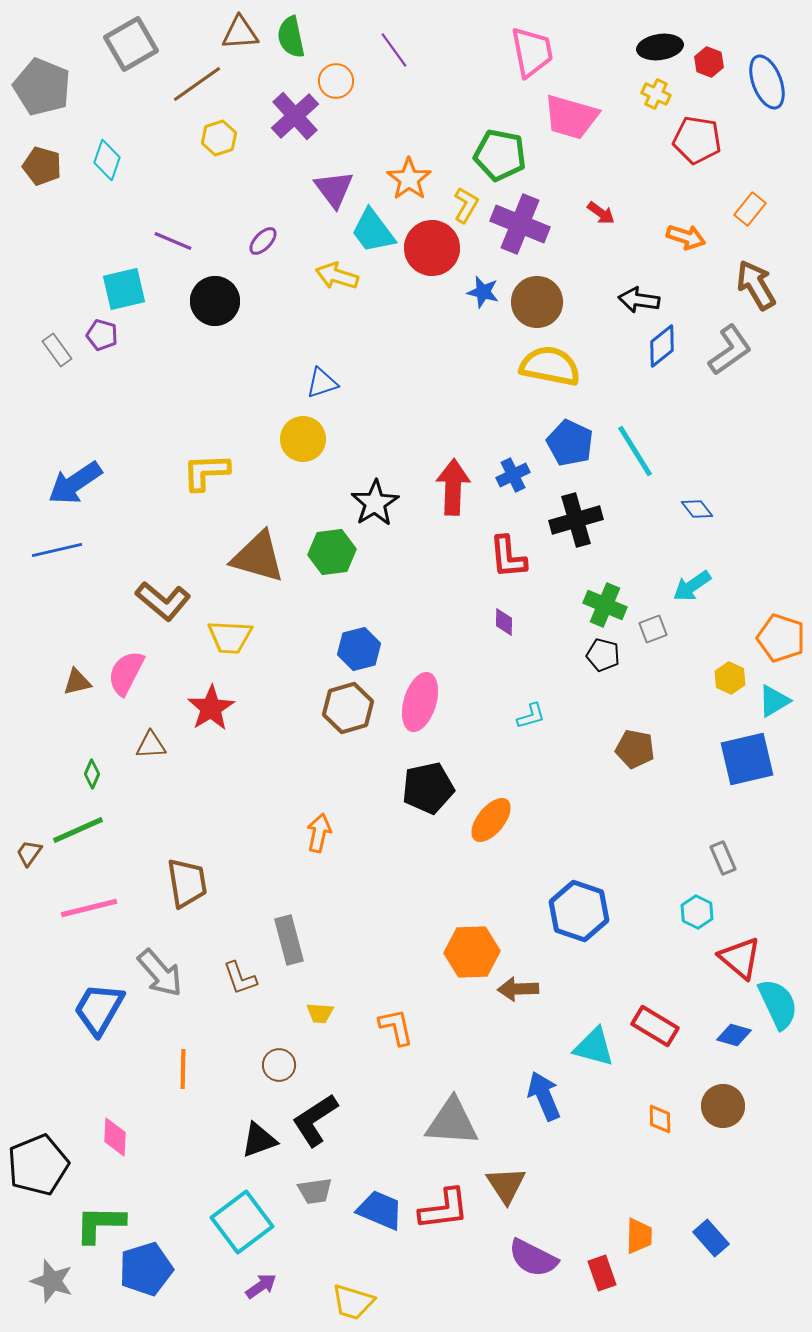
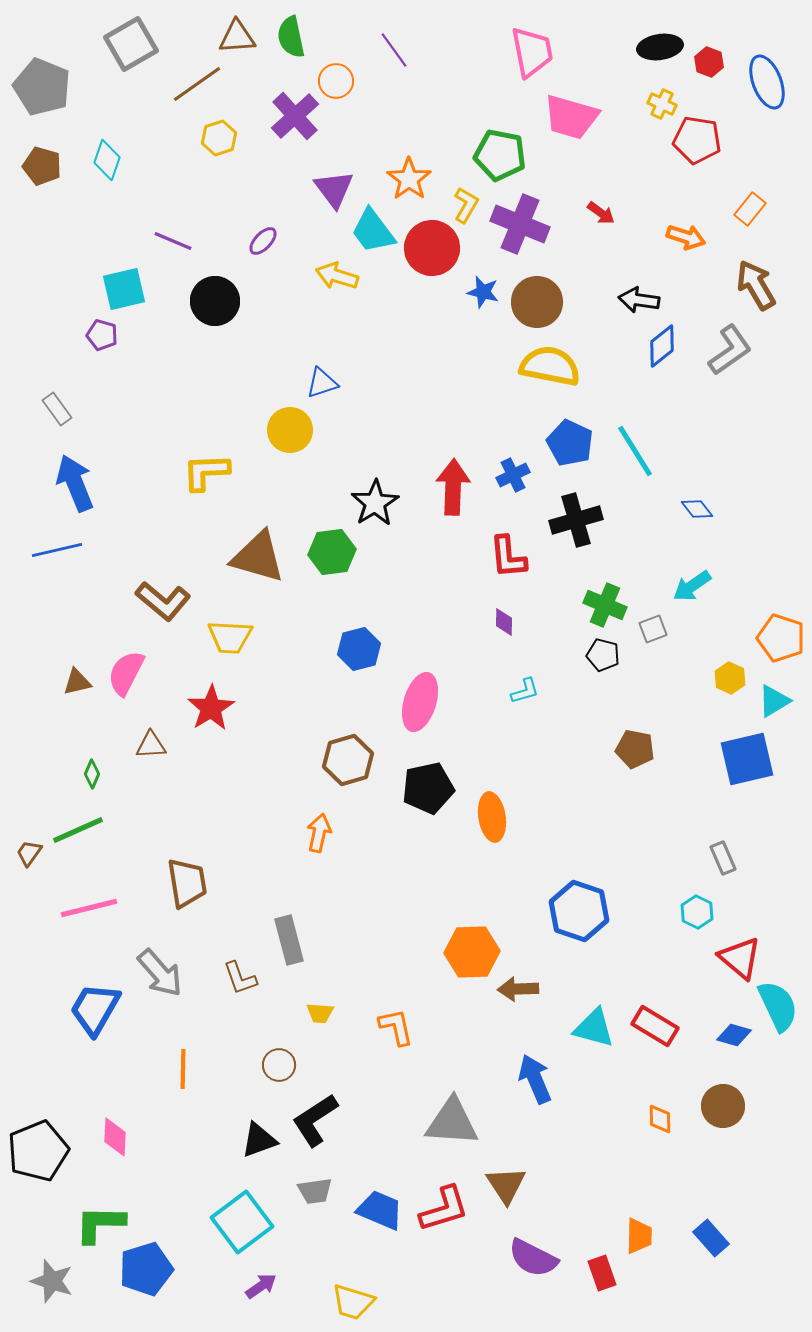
brown triangle at (240, 33): moved 3 px left, 4 px down
yellow cross at (656, 94): moved 6 px right, 10 px down
gray rectangle at (57, 350): moved 59 px down
yellow circle at (303, 439): moved 13 px left, 9 px up
blue arrow at (75, 483): rotated 102 degrees clockwise
brown hexagon at (348, 708): moved 52 px down
cyan L-shape at (531, 716): moved 6 px left, 25 px up
orange ellipse at (491, 820): moved 1 px right, 3 px up; rotated 48 degrees counterclockwise
cyan semicircle at (778, 1004): moved 2 px down
blue trapezoid at (99, 1009): moved 4 px left
cyan triangle at (594, 1047): moved 19 px up
blue arrow at (544, 1096): moved 9 px left, 17 px up
black pentagon at (38, 1165): moved 14 px up
red L-shape at (444, 1209): rotated 10 degrees counterclockwise
